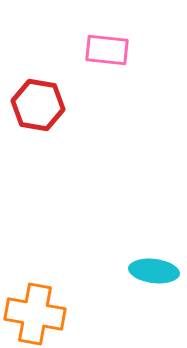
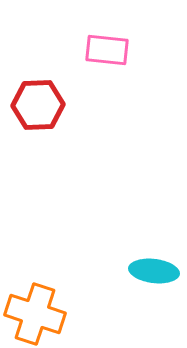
red hexagon: rotated 12 degrees counterclockwise
orange cross: rotated 8 degrees clockwise
